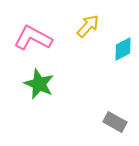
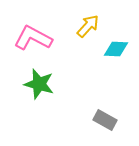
cyan diamond: moved 7 px left; rotated 30 degrees clockwise
green star: rotated 8 degrees counterclockwise
gray rectangle: moved 10 px left, 2 px up
